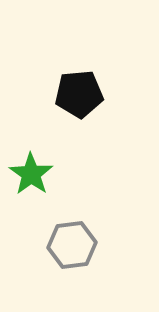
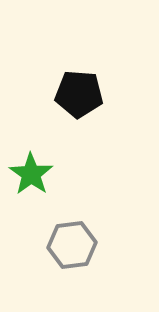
black pentagon: rotated 9 degrees clockwise
